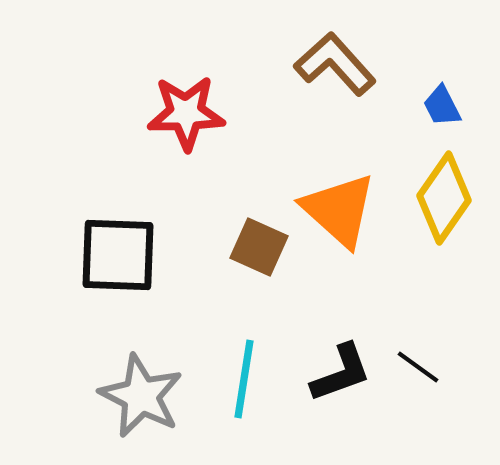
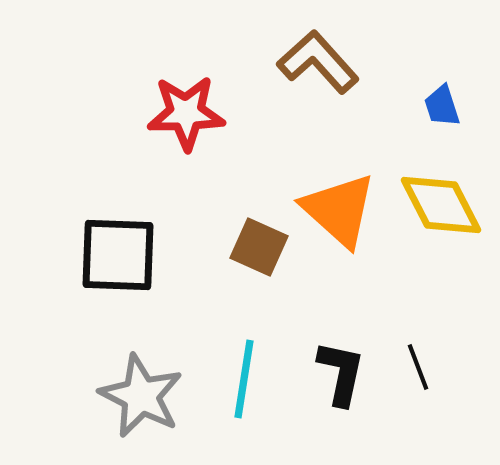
brown L-shape: moved 17 px left, 2 px up
blue trapezoid: rotated 9 degrees clockwise
yellow diamond: moved 3 px left, 7 px down; rotated 62 degrees counterclockwise
black line: rotated 33 degrees clockwise
black L-shape: rotated 58 degrees counterclockwise
